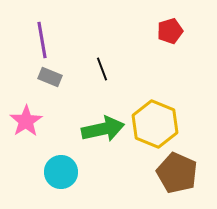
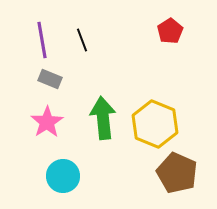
red pentagon: rotated 15 degrees counterclockwise
black line: moved 20 px left, 29 px up
gray rectangle: moved 2 px down
pink star: moved 21 px right, 1 px down
green arrow: moved 11 px up; rotated 84 degrees counterclockwise
cyan circle: moved 2 px right, 4 px down
